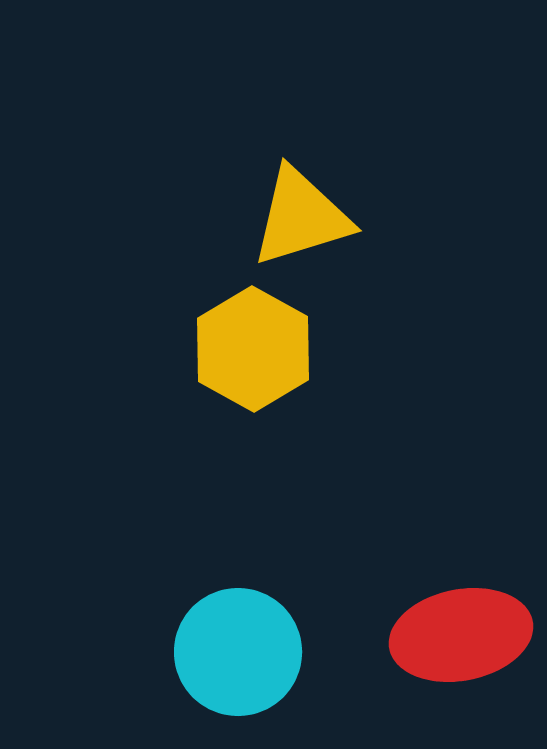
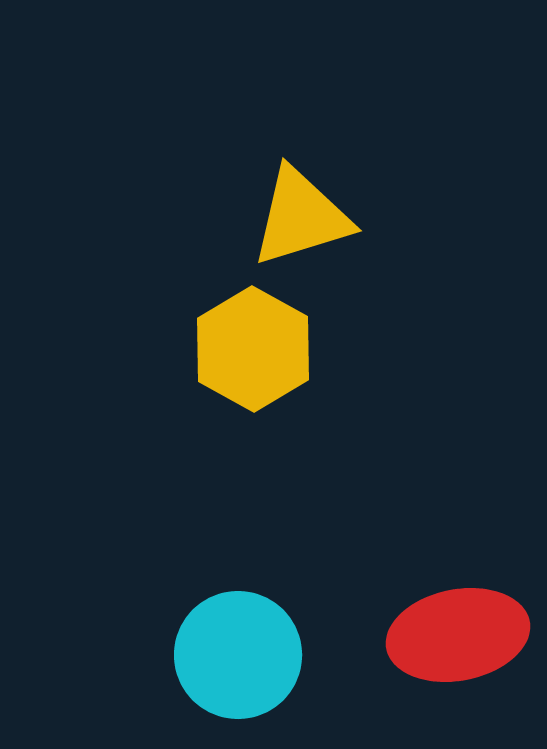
red ellipse: moved 3 px left
cyan circle: moved 3 px down
